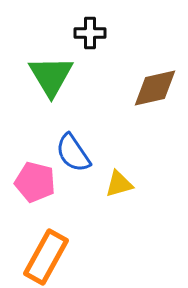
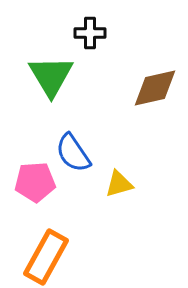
pink pentagon: rotated 18 degrees counterclockwise
